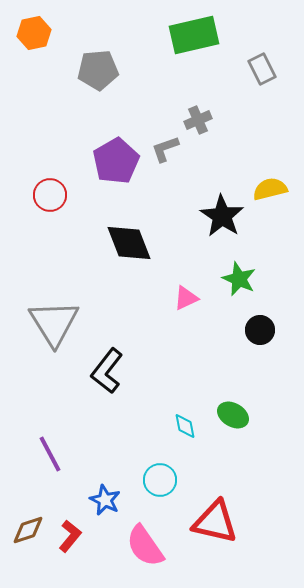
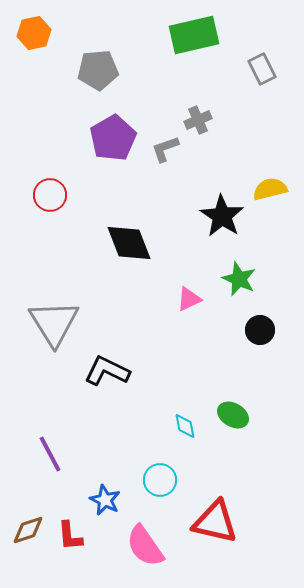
purple pentagon: moved 3 px left, 23 px up
pink triangle: moved 3 px right, 1 px down
black L-shape: rotated 78 degrees clockwise
red L-shape: rotated 136 degrees clockwise
